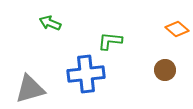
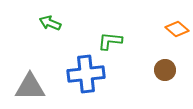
gray triangle: moved 2 px up; rotated 16 degrees clockwise
